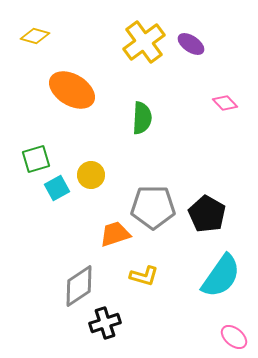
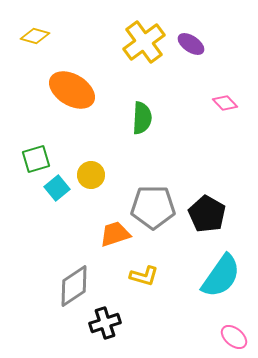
cyan square: rotated 10 degrees counterclockwise
gray diamond: moved 5 px left
